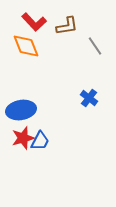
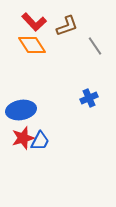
brown L-shape: rotated 10 degrees counterclockwise
orange diamond: moved 6 px right, 1 px up; rotated 12 degrees counterclockwise
blue cross: rotated 30 degrees clockwise
